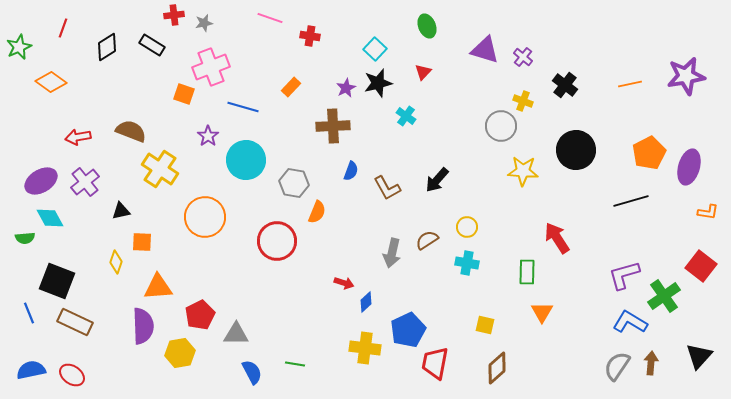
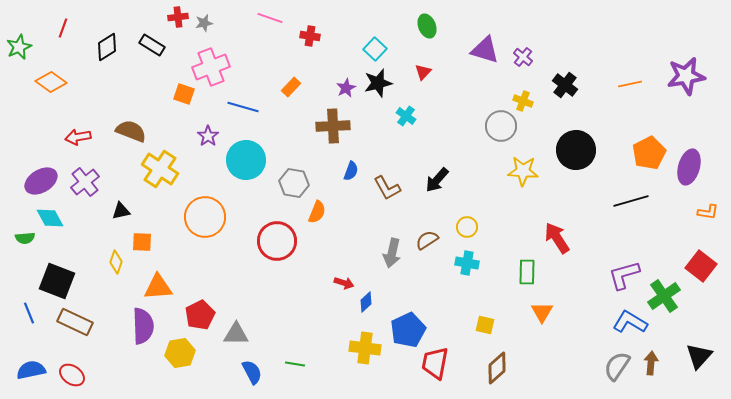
red cross at (174, 15): moved 4 px right, 2 px down
